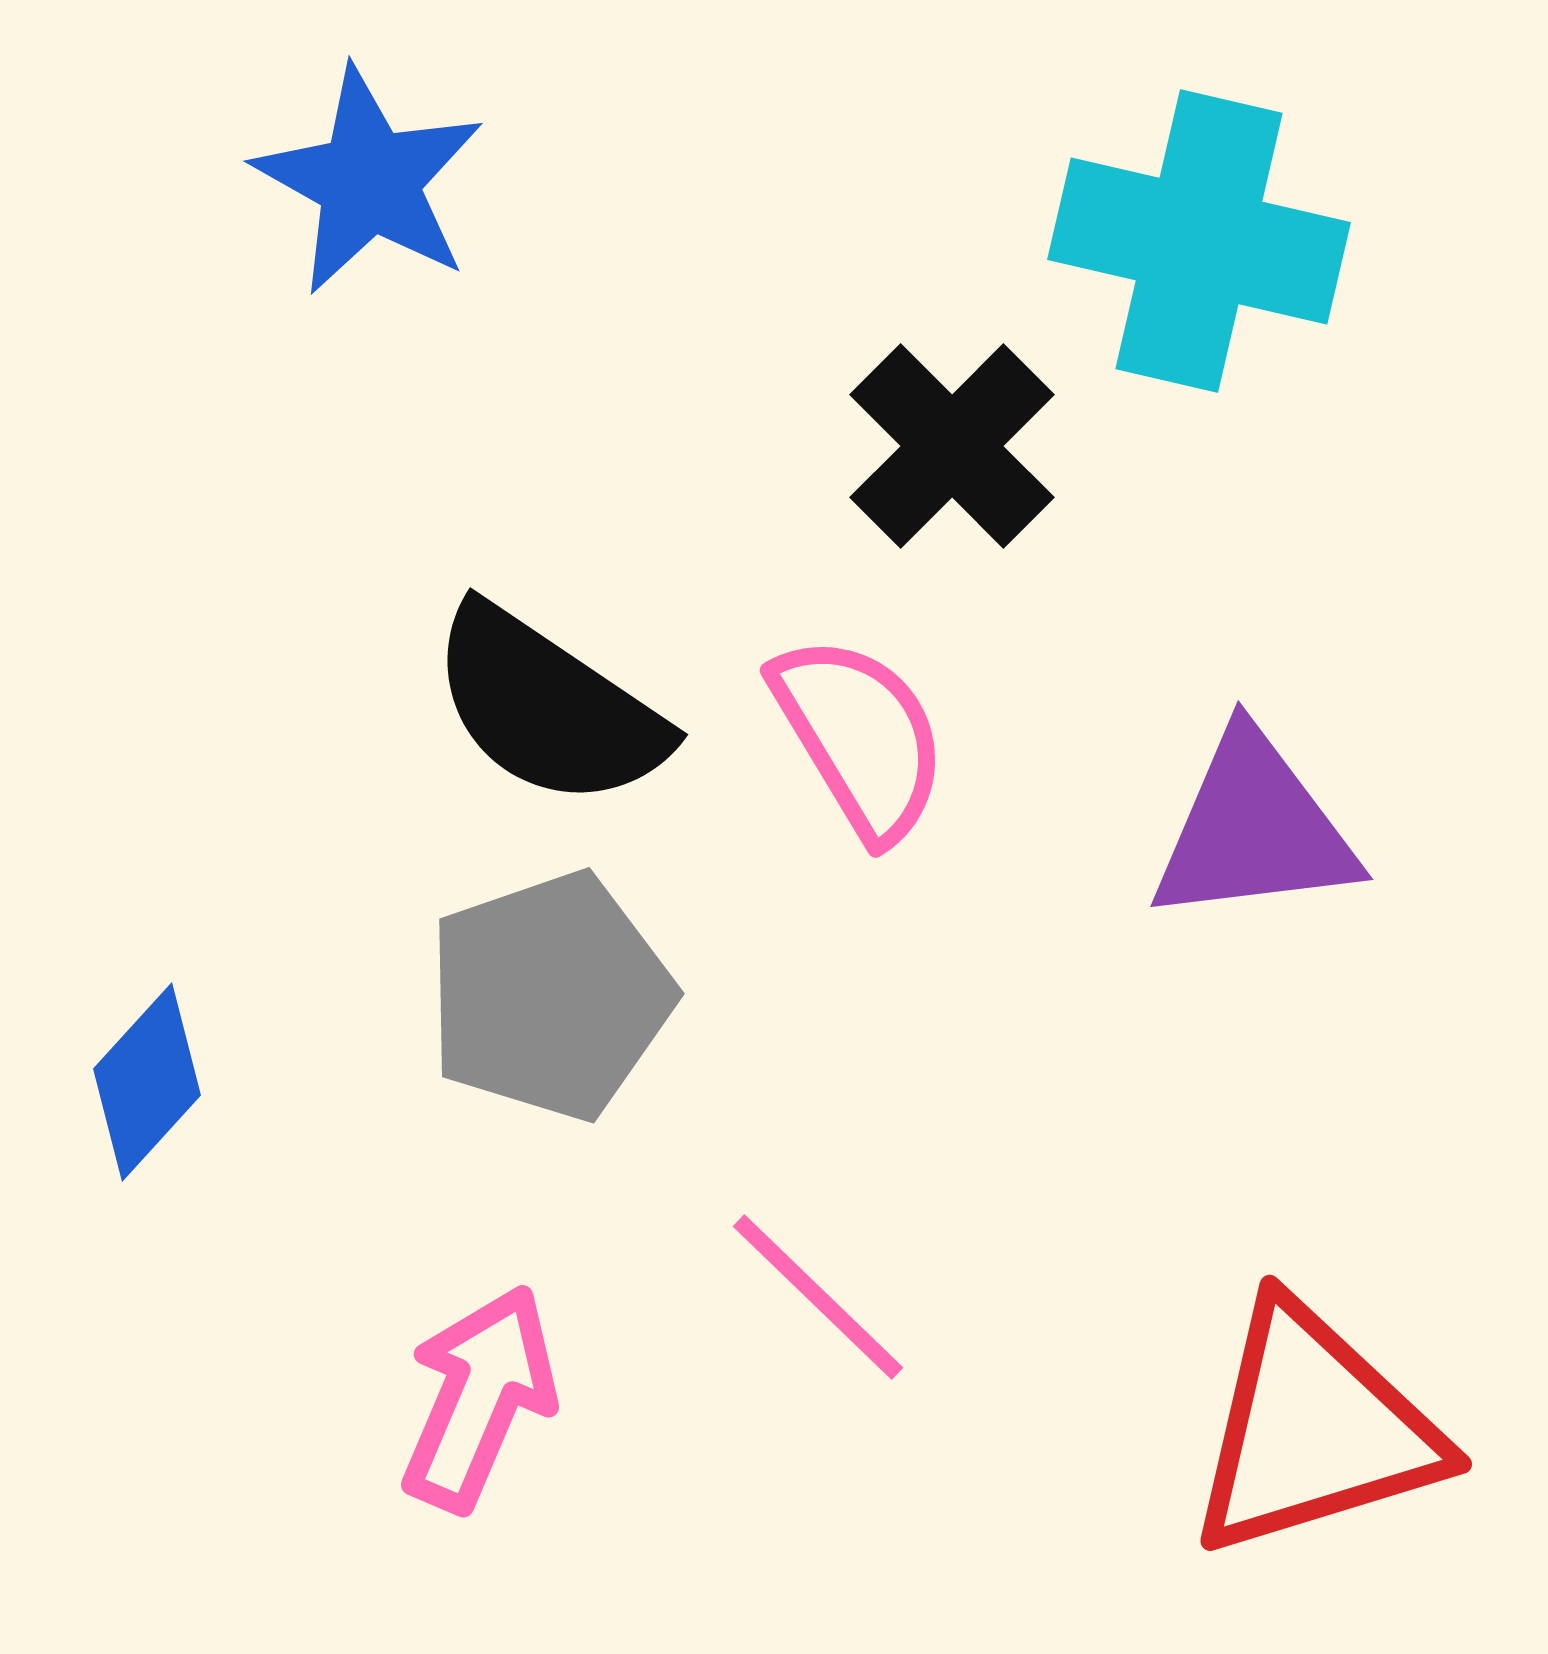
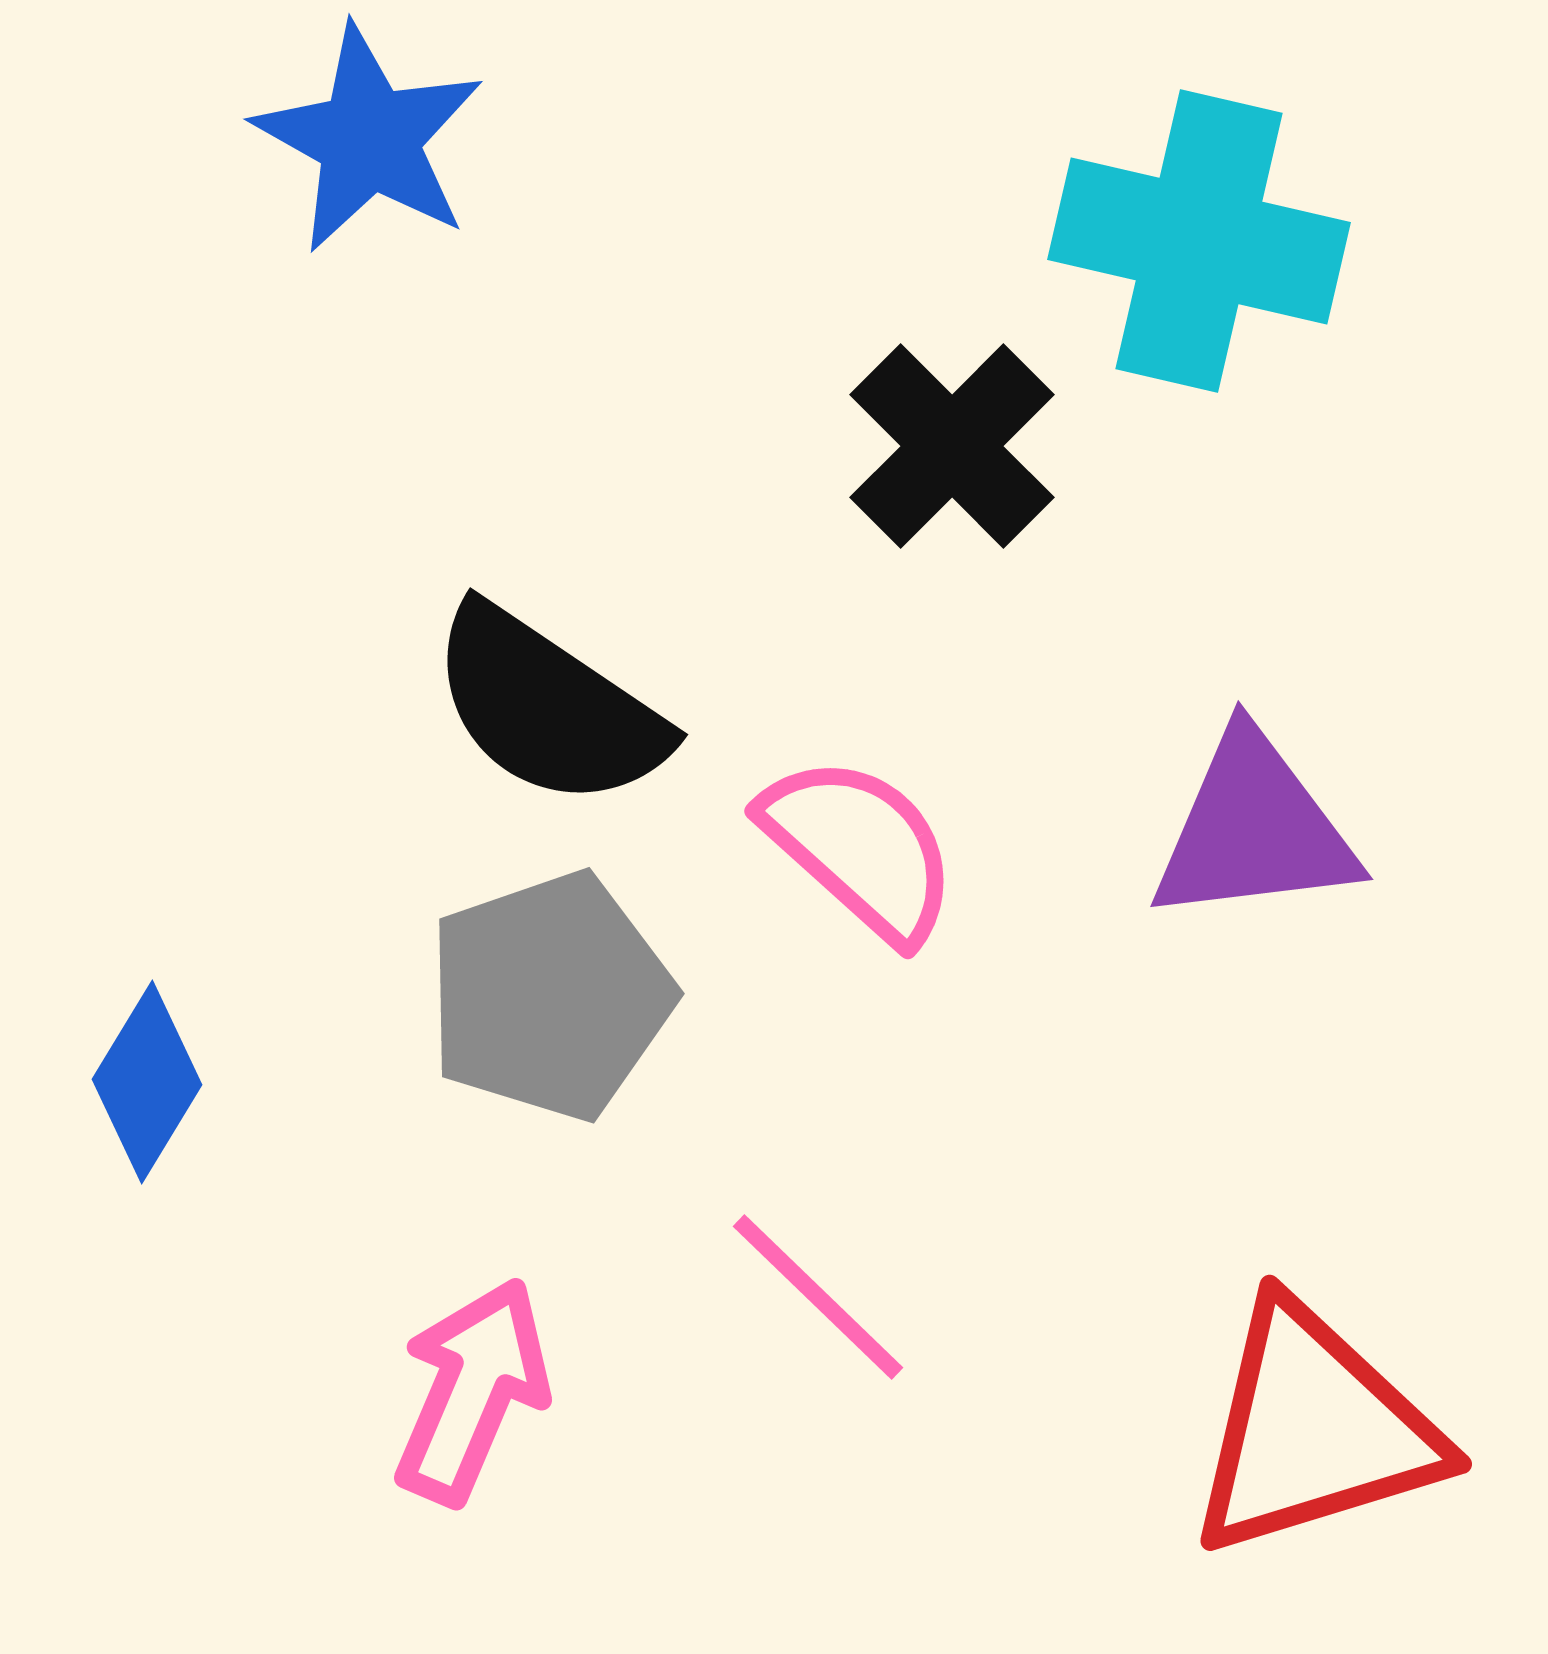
blue star: moved 42 px up
pink semicircle: moved 111 px down; rotated 17 degrees counterclockwise
blue diamond: rotated 11 degrees counterclockwise
pink arrow: moved 7 px left, 7 px up
